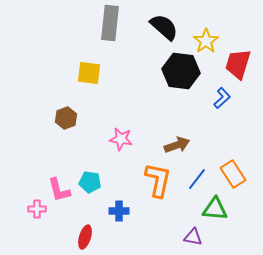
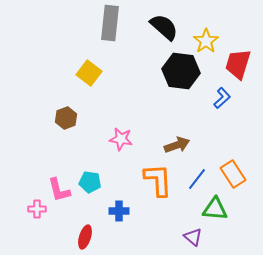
yellow square: rotated 30 degrees clockwise
orange L-shape: rotated 15 degrees counterclockwise
purple triangle: rotated 30 degrees clockwise
